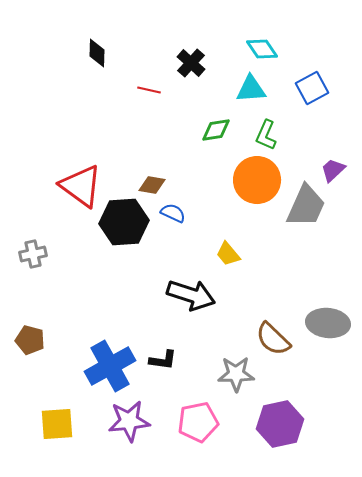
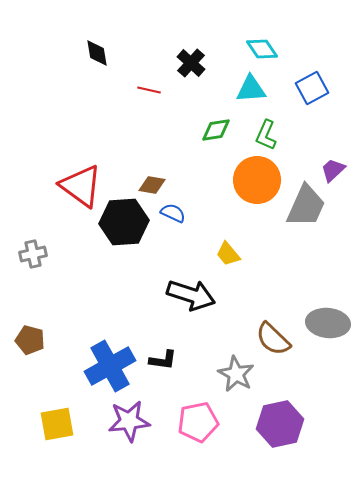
black diamond: rotated 12 degrees counterclockwise
gray star: rotated 30 degrees clockwise
yellow square: rotated 6 degrees counterclockwise
